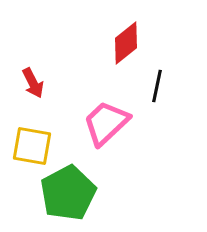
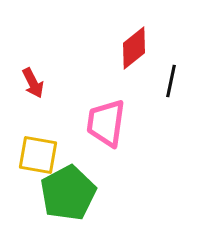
red diamond: moved 8 px right, 5 px down
black line: moved 14 px right, 5 px up
pink trapezoid: rotated 39 degrees counterclockwise
yellow square: moved 6 px right, 9 px down
